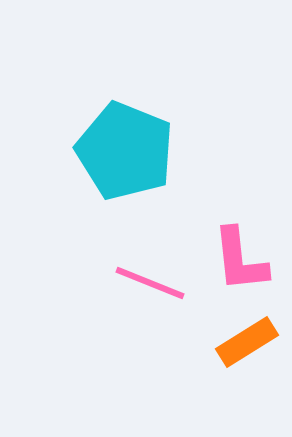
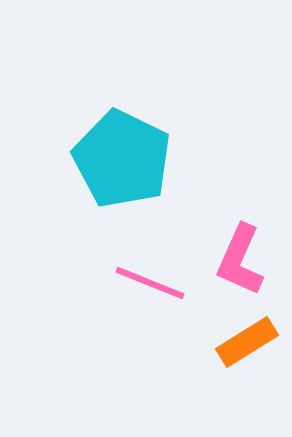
cyan pentagon: moved 3 px left, 8 px down; rotated 4 degrees clockwise
pink L-shape: rotated 30 degrees clockwise
